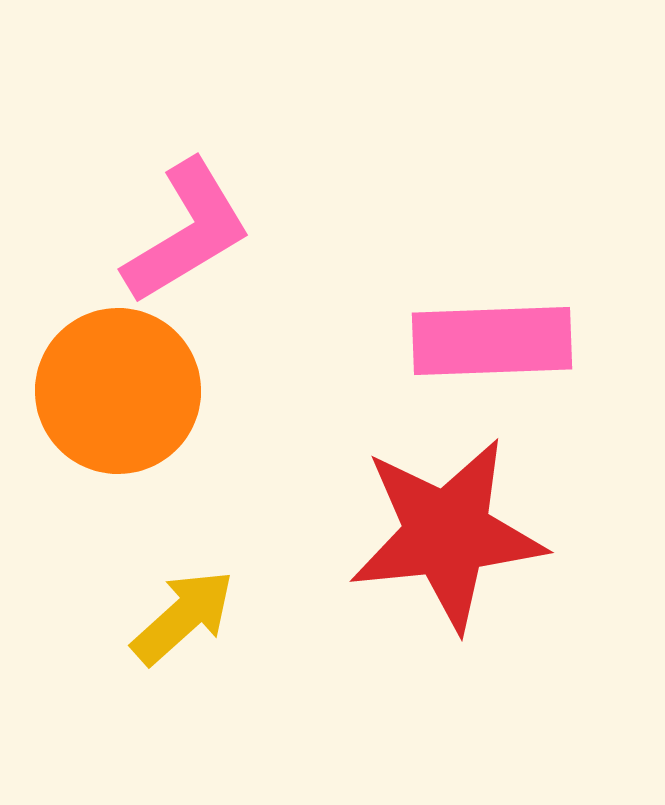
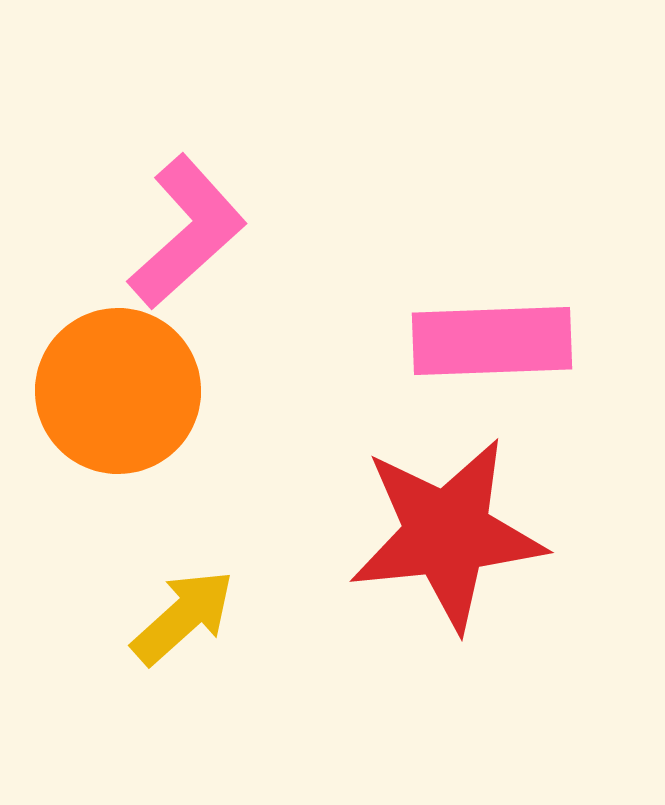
pink L-shape: rotated 11 degrees counterclockwise
